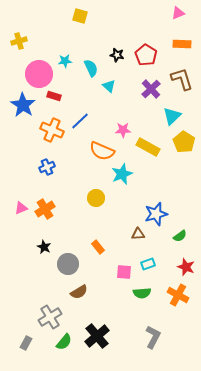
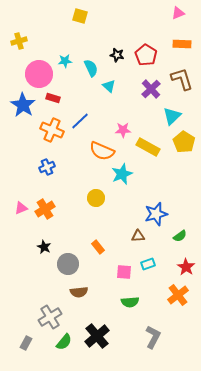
red rectangle at (54, 96): moved 1 px left, 2 px down
brown triangle at (138, 234): moved 2 px down
red star at (186, 267): rotated 12 degrees clockwise
brown semicircle at (79, 292): rotated 24 degrees clockwise
green semicircle at (142, 293): moved 12 px left, 9 px down
orange cross at (178, 295): rotated 25 degrees clockwise
